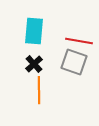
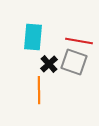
cyan rectangle: moved 1 px left, 6 px down
black cross: moved 15 px right
